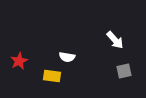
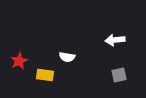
white arrow: rotated 126 degrees clockwise
gray square: moved 5 px left, 4 px down
yellow rectangle: moved 7 px left, 1 px up
